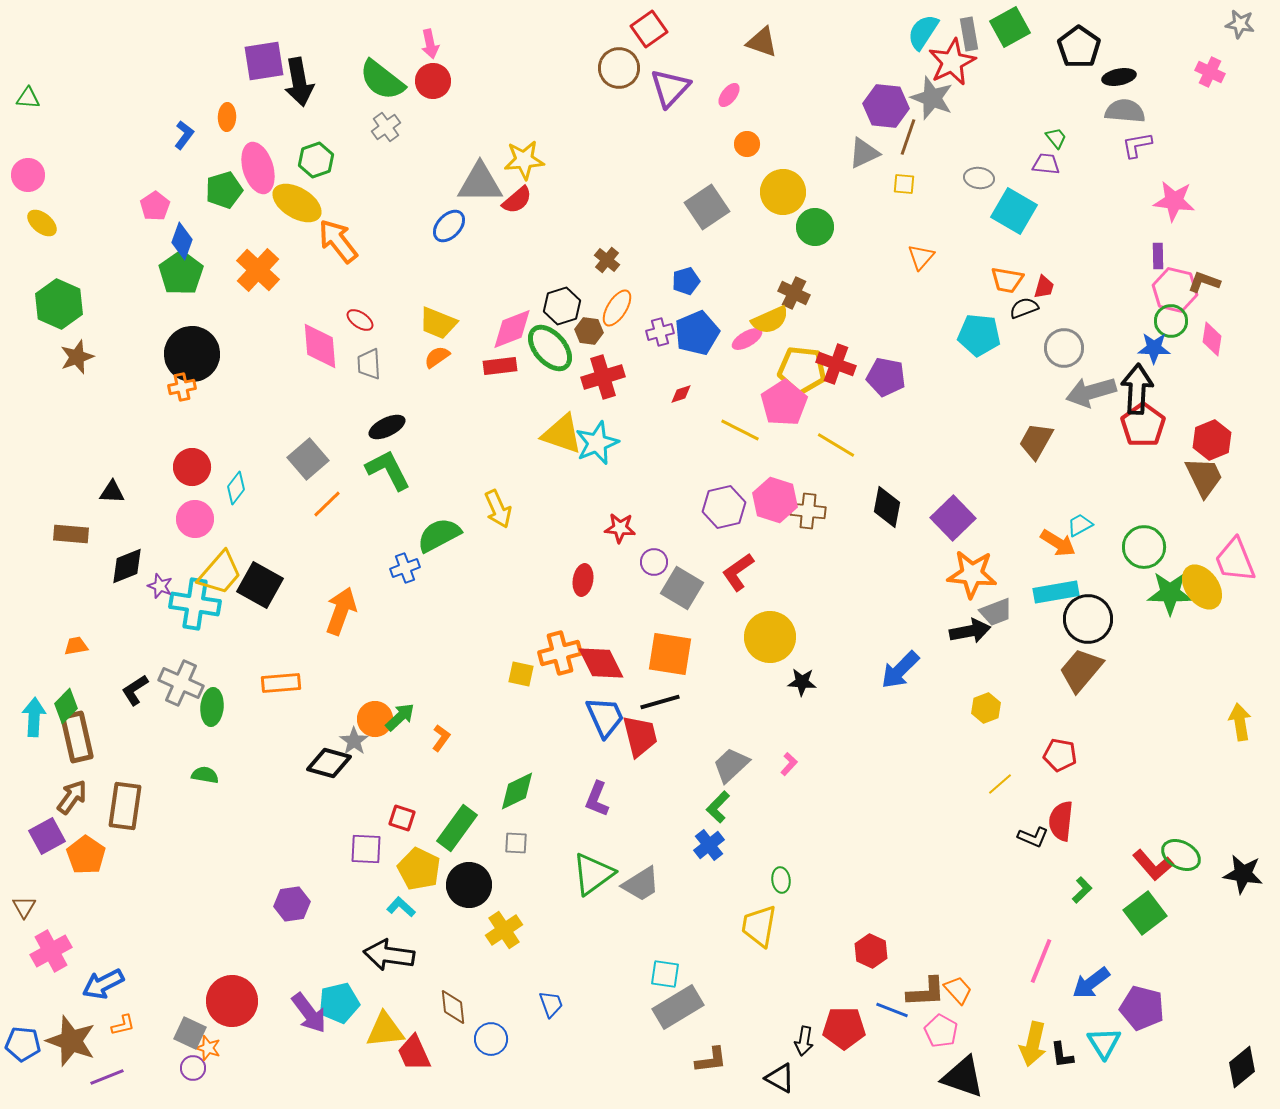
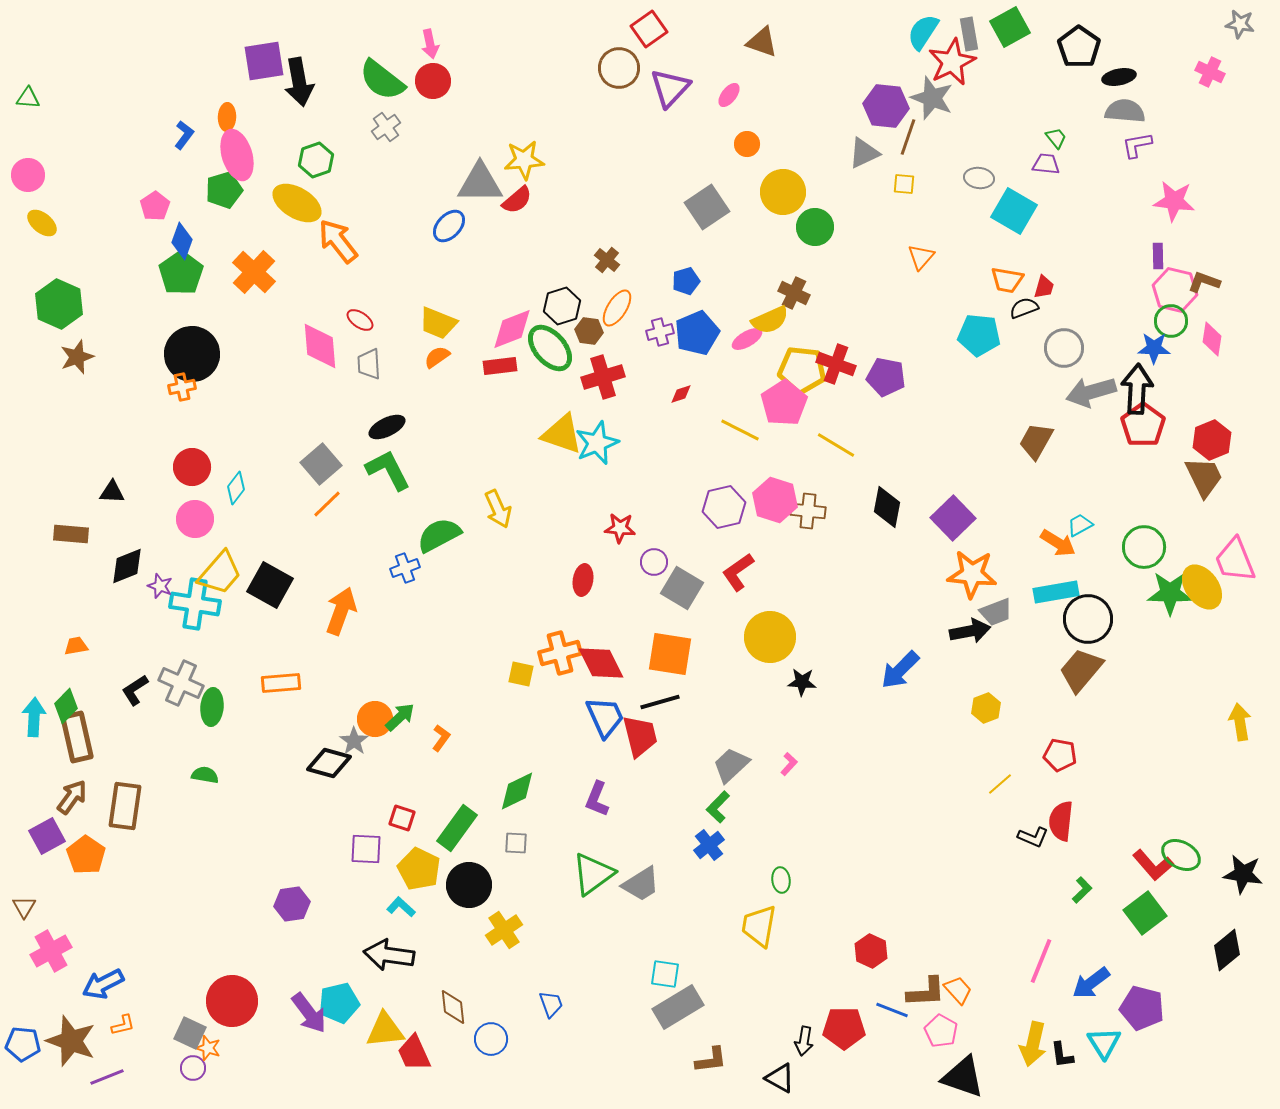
pink ellipse at (258, 168): moved 21 px left, 13 px up
orange cross at (258, 270): moved 4 px left, 2 px down
gray square at (308, 459): moved 13 px right, 5 px down
black square at (260, 585): moved 10 px right
black diamond at (1242, 1067): moved 15 px left, 117 px up
